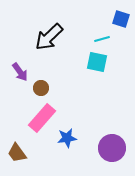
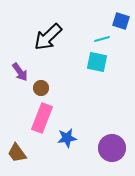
blue square: moved 2 px down
black arrow: moved 1 px left
pink rectangle: rotated 20 degrees counterclockwise
